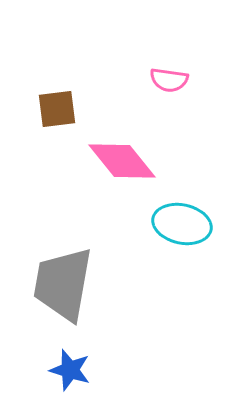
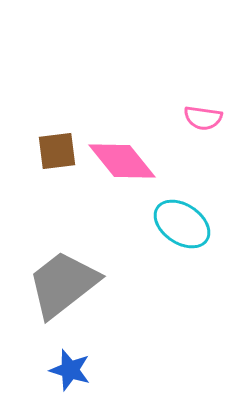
pink semicircle: moved 34 px right, 38 px down
brown square: moved 42 px down
cyan ellipse: rotated 22 degrees clockwise
gray trapezoid: rotated 42 degrees clockwise
